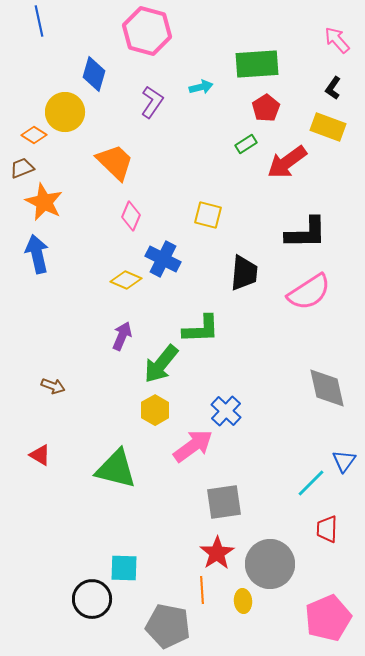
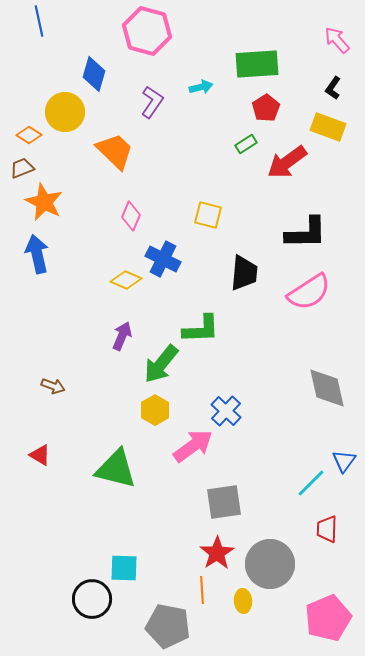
orange diamond at (34, 135): moved 5 px left
orange trapezoid at (115, 162): moved 11 px up
